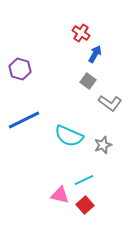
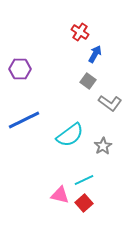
red cross: moved 1 px left, 1 px up
purple hexagon: rotated 15 degrees counterclockwise
cyan semicircle: moved 1 px right, 1 px up; rotated 60 degrees counterclockwise
gray star: moved 1 px down; rotated 12 degrees counterclockwise
red square: moved 1 px left, 2 px up
